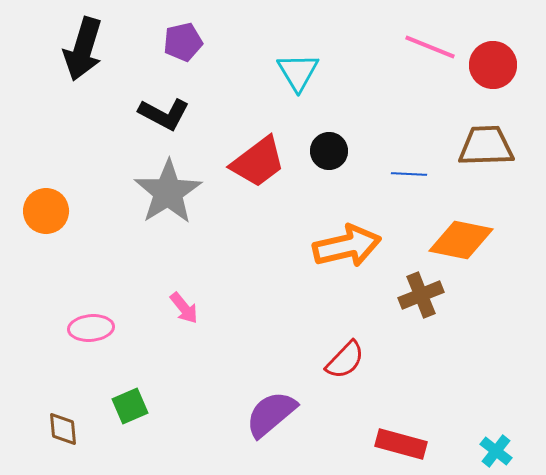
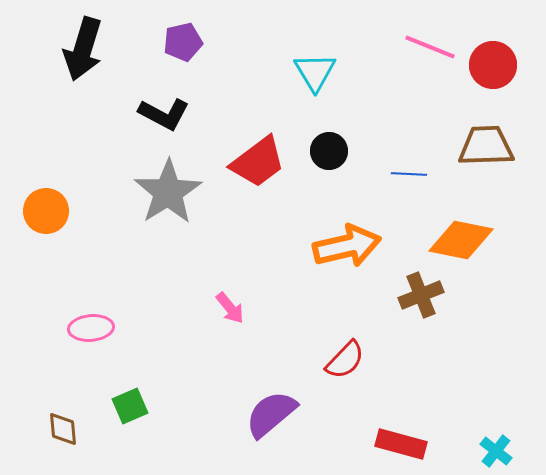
cyan triangle: moved 17 px right
pink arrow: moved 46 px right
